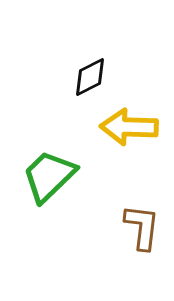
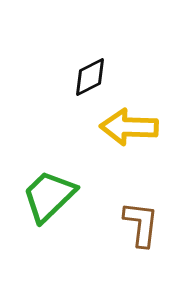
green trapezoid: moved 20 px down
brown L-shape: moved 1 px left, 3 px up
